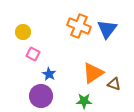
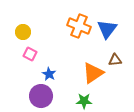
pink square: moved 3 px left
brown triangle: moved 1 px right, 24 px up; rotated 24 degrees counterclockwise
